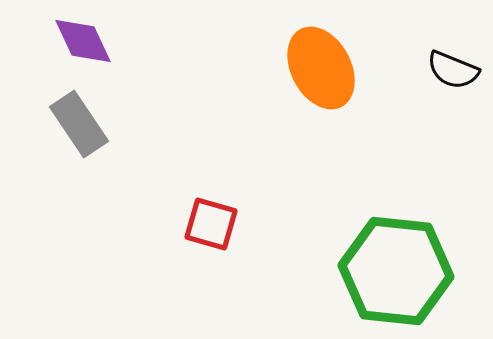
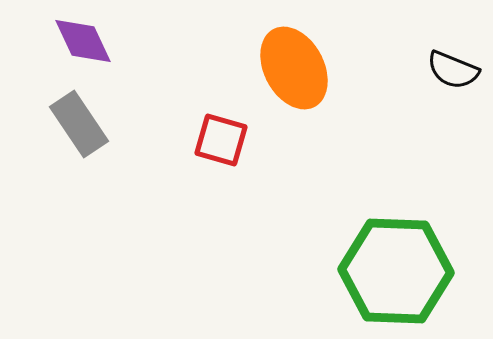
orange ellipse: moved 27 px left
red square: moved 10 px right, 84 px up
green hexagon: rotated 4 degrees counterclockwise
